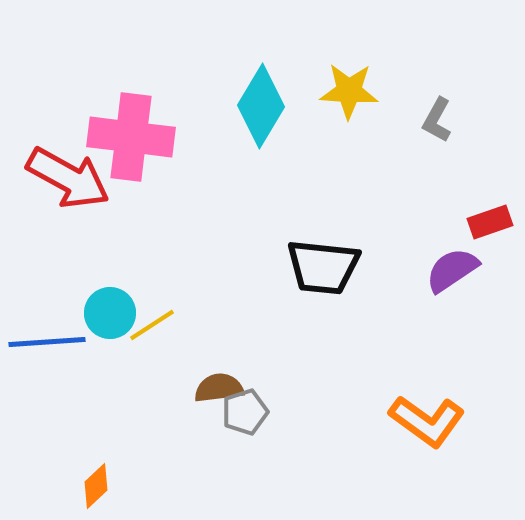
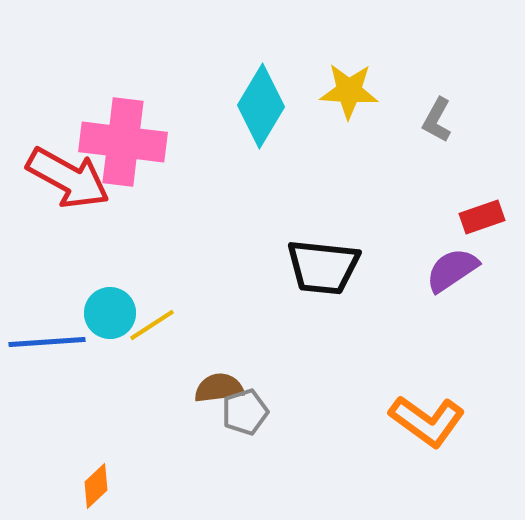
pink cross: moved 8 px left, 5 px down
red rectangle: moved 8 px left, 5 px up
